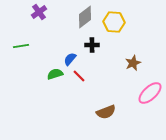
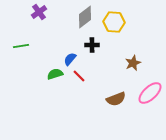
brown semicircle: moved 10 px right, 13 px up
